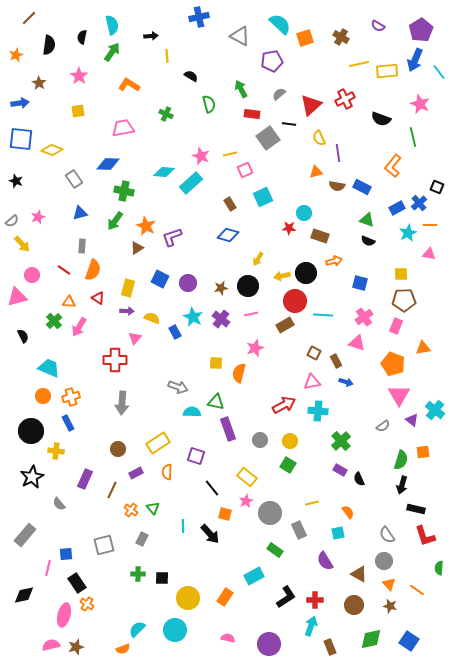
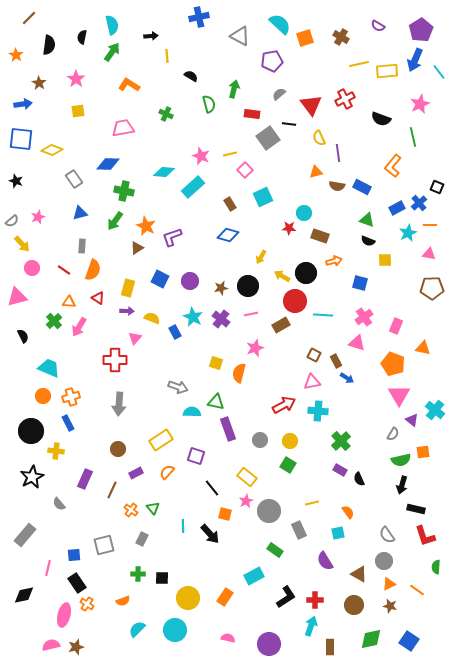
orange star at (16, 55): rotated 16 degrees counterclockwise
pink star at (79, 76): moved 3 px left, 3 px down
green arrow at (241, 89): moved 7 px left; rotated 42 degrees clockwise
blue arrow at (20, 103): moved 3 px right, 1 px down
pink star at (420, 104): rotated 24 degrees clockwise
red triangle at (311, 105): rotated 25 degrees counterclockwise
pink square at (245, 170): rotated 21 degrees counterclockwise
cyan rectangle at (191, 183): moved 2 px right, 4 px down
yellow arrow at (258, 259): moved 3 px right, 2 px up
yellow square at (401, 274): moved 16 px left, 14 px up
pink circle at (32, 275): moved 7 px up
yellow arrow at (282, 276): rotated 42 degrees clockwise
purple circle at (188, 283): moved 2 px right, 2 px up
brown pentagon at (404, 300): moved 28 px right, 12 px up
brown rectangle at (285, 325): moved 4 px left
orange triangle at (423, 348): rotated 21 degrees clockwise
brown square at (314, 353): moved 2 px down
yellow square at (216, 363): rotated 16 degrees clockwise
blue arrow at (346, 382): moved 1 px right, 4 px up; rotated 16 degrees clockwise
gray arrow at (122, 403): moved 3 px left, 1 px down
gray semicircle at (383, 426): moved 10 px right, 8 px down; rotated 24 degrees counterclockwise
yellow rectangle at (158, 443): moved 3 px right, 3 px up
green semicircle at (401, 460): rotated 60 degrees clockwise
orange semicircle at (167, 472): rotated 42 degrees clockwise
gray circle at (270, 513): moved 1 px left, 2 px up
blue square at (66, 554): moved 8 px right, 1 px down
green semicircle at (439, 568): moved 3 px left, 1 px up
orange triangle at (389, 584): rotated 48 degrees clockwise
brown rectangle at (330, 647): rotated 21 degrees clockwise
orange semicircle at (123, 649): moved 48 px up
